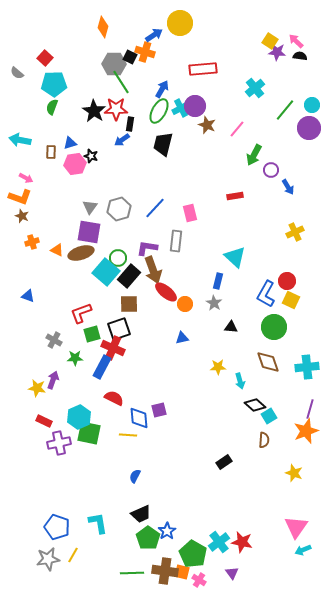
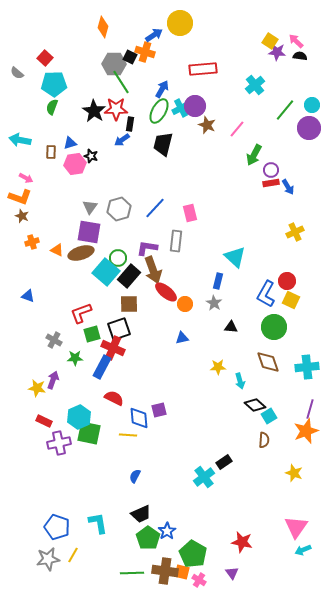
cyan cross at (255, 88): moved 3 px up
red rectangle at (235, 196): moved 36 px right, 13 px up
cyan cross at (219, 542): moved 15 px left, 65 px up
